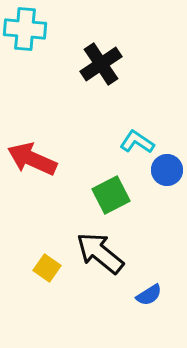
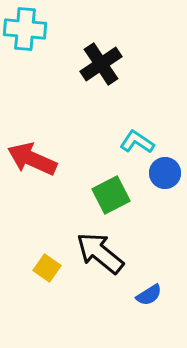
blue circle: moved 2 px left, 3 px down
